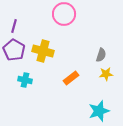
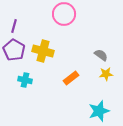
gray semicircle: rotated 72 degrees counterclockwise
